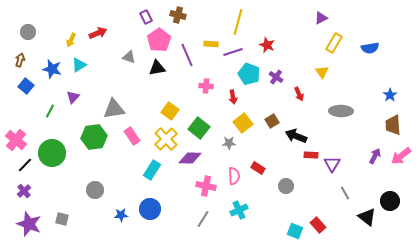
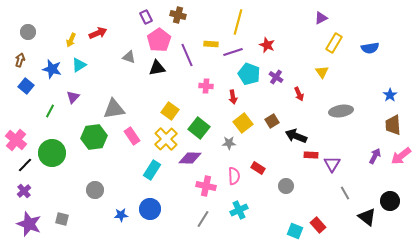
gray ellipse at (341, 111): rotated 10 degrees counterclockwise
